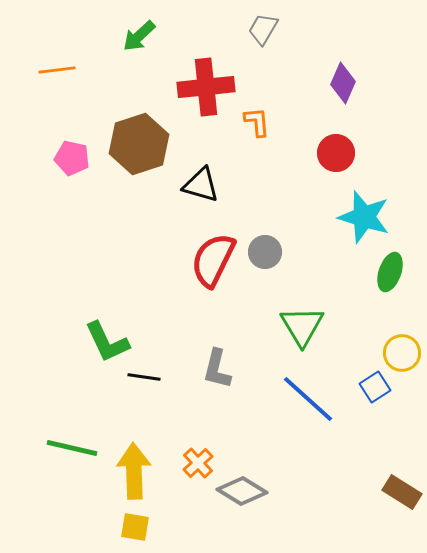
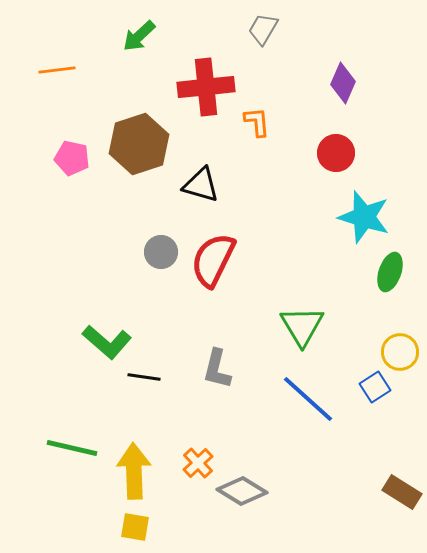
gray circle: moved 104 px left
green L-shape: rotated 24 degrees counterclockwise
yellow circle: moved 2 px left, 1 px up
